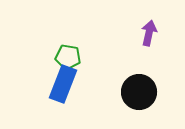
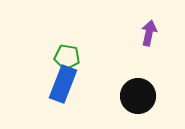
green pentagon: moved 1 px left
black circle: moved 1 px left, 4 px down
